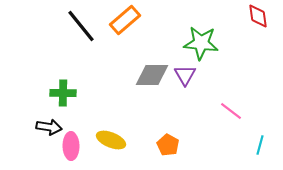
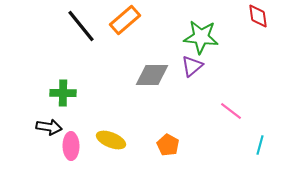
green star: moved 6 px up
purple triangle: moved 7 px right, 9 px up; rotated 20 degrees clockwise
